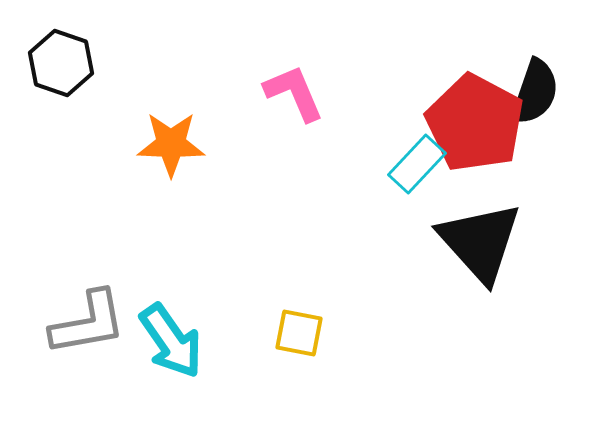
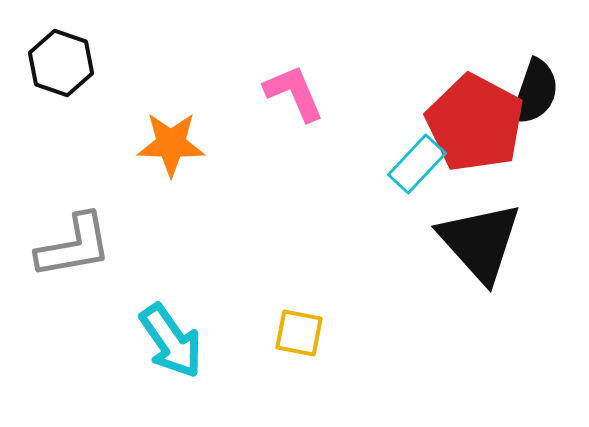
gray L-shape: moved 14 px left, 77 px up
